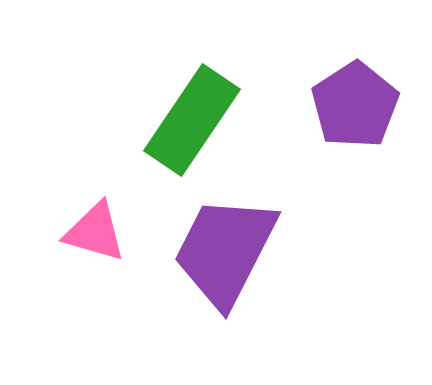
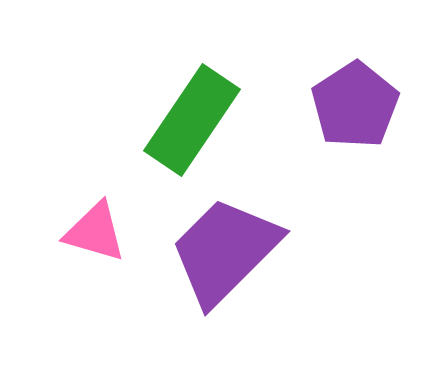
purple trapezoid: rotated 18 degrees clockwise
